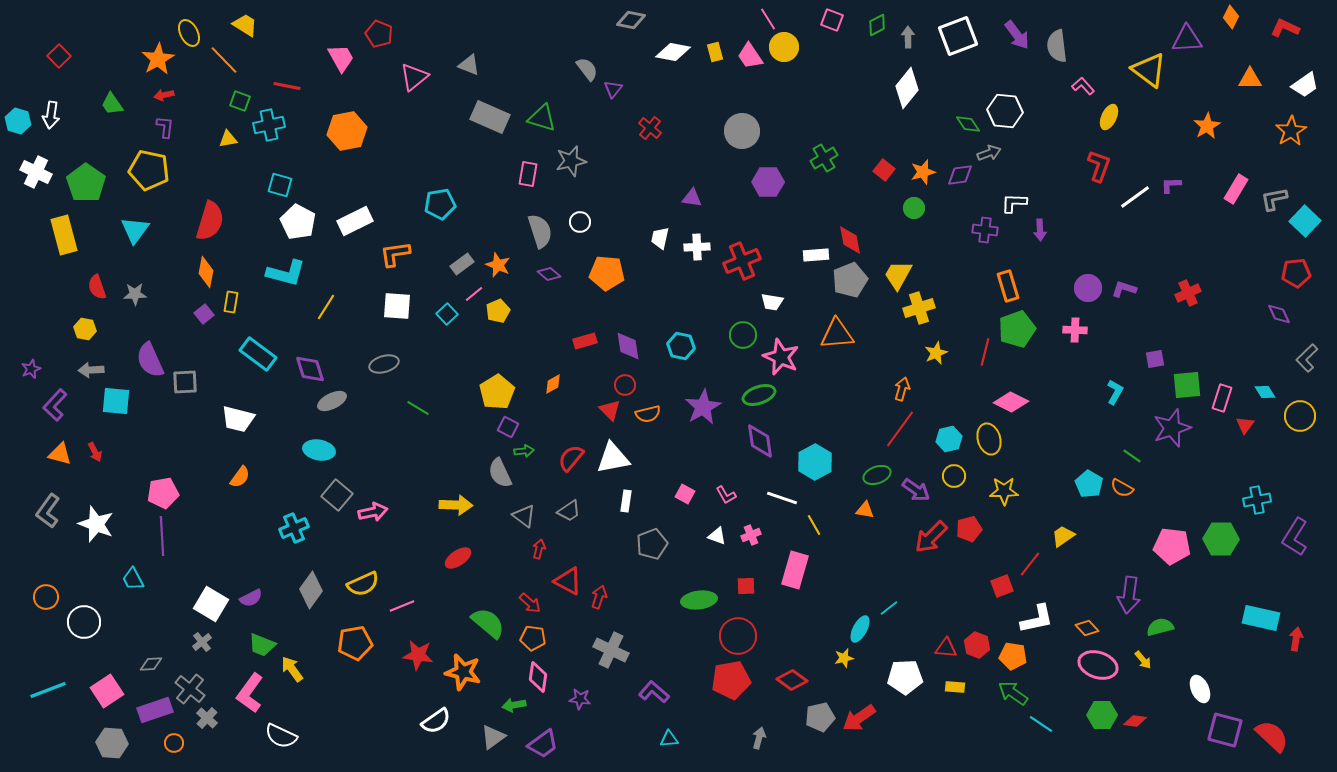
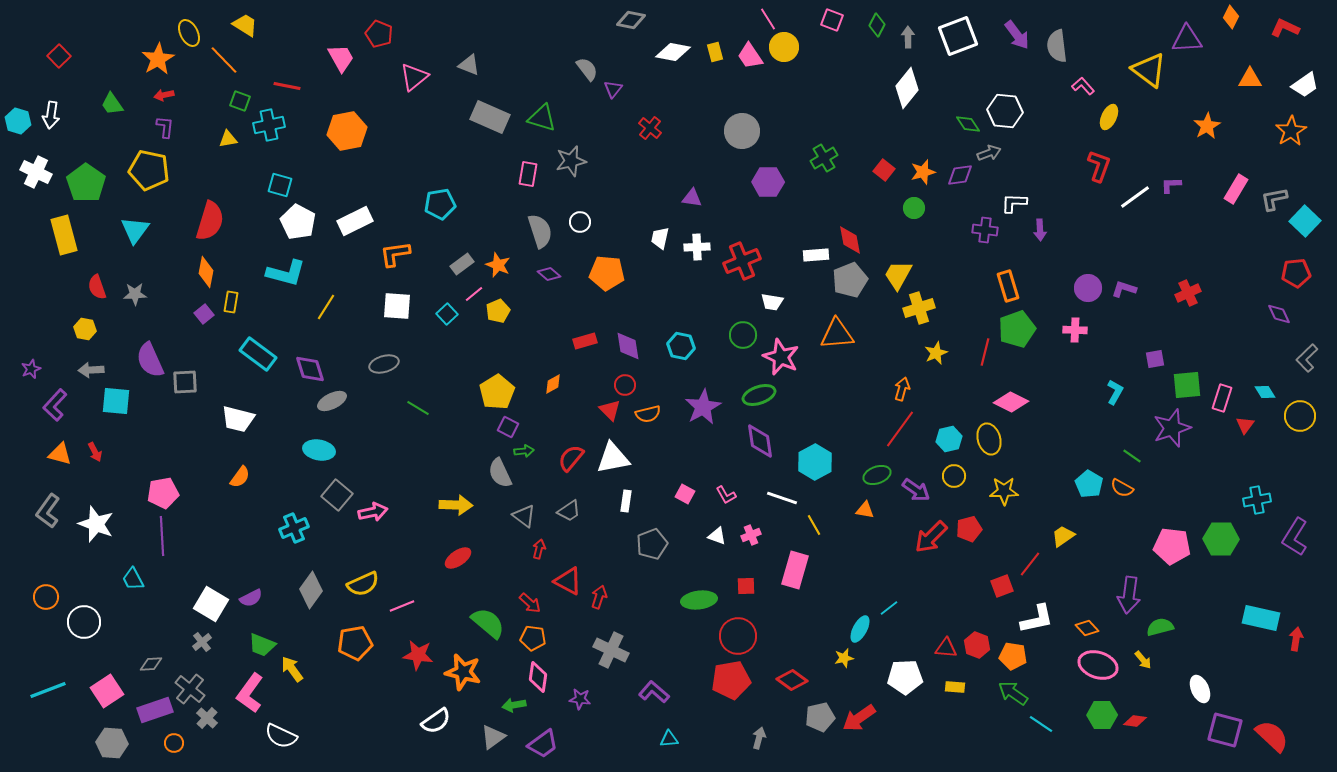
green diamond at (877, 25): rotated 35 degrees counterclockwise
